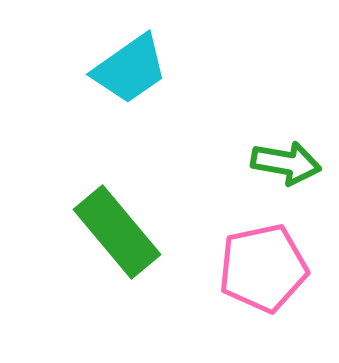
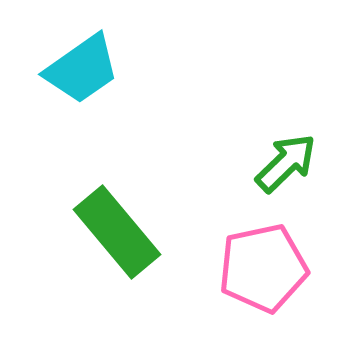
cyan trapezoid: moved 48 px left
green arrow: rotated 54 degrees counterclockwise
